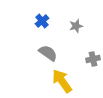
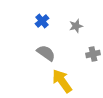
gray semicircle: moved 2 px left
gray cross: moved 5 px up
